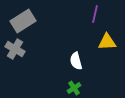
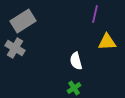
gray cross: moved 1 px up
